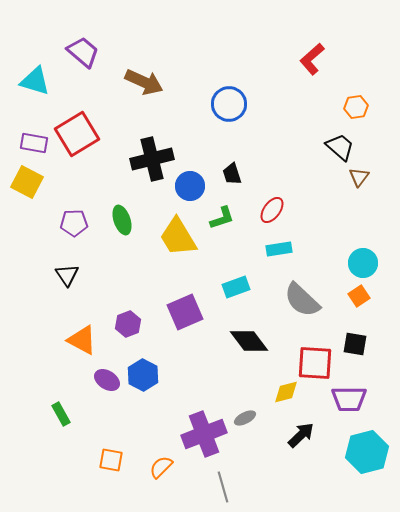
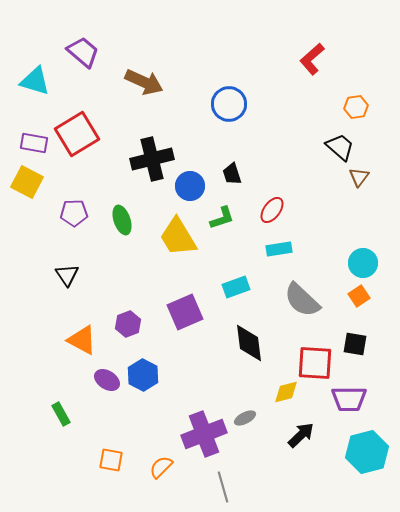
purple pentagon at (74, 223): moved 10 px up
black diamond at (249, 341): moved 2 px down; rotated 30 degrees clockwise
